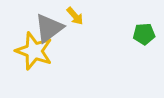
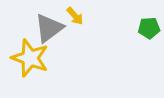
green pentagon: moved 5 px right, 6 px up
yellow star: moved 4 px left, 7 px down
